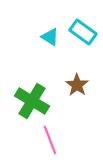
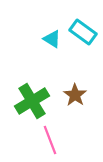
cyan triangle: moved 2 px right, 2 px down
brown star: moved 2 px left, 10 px down
green cross: rotated 28 degrees clockwise
